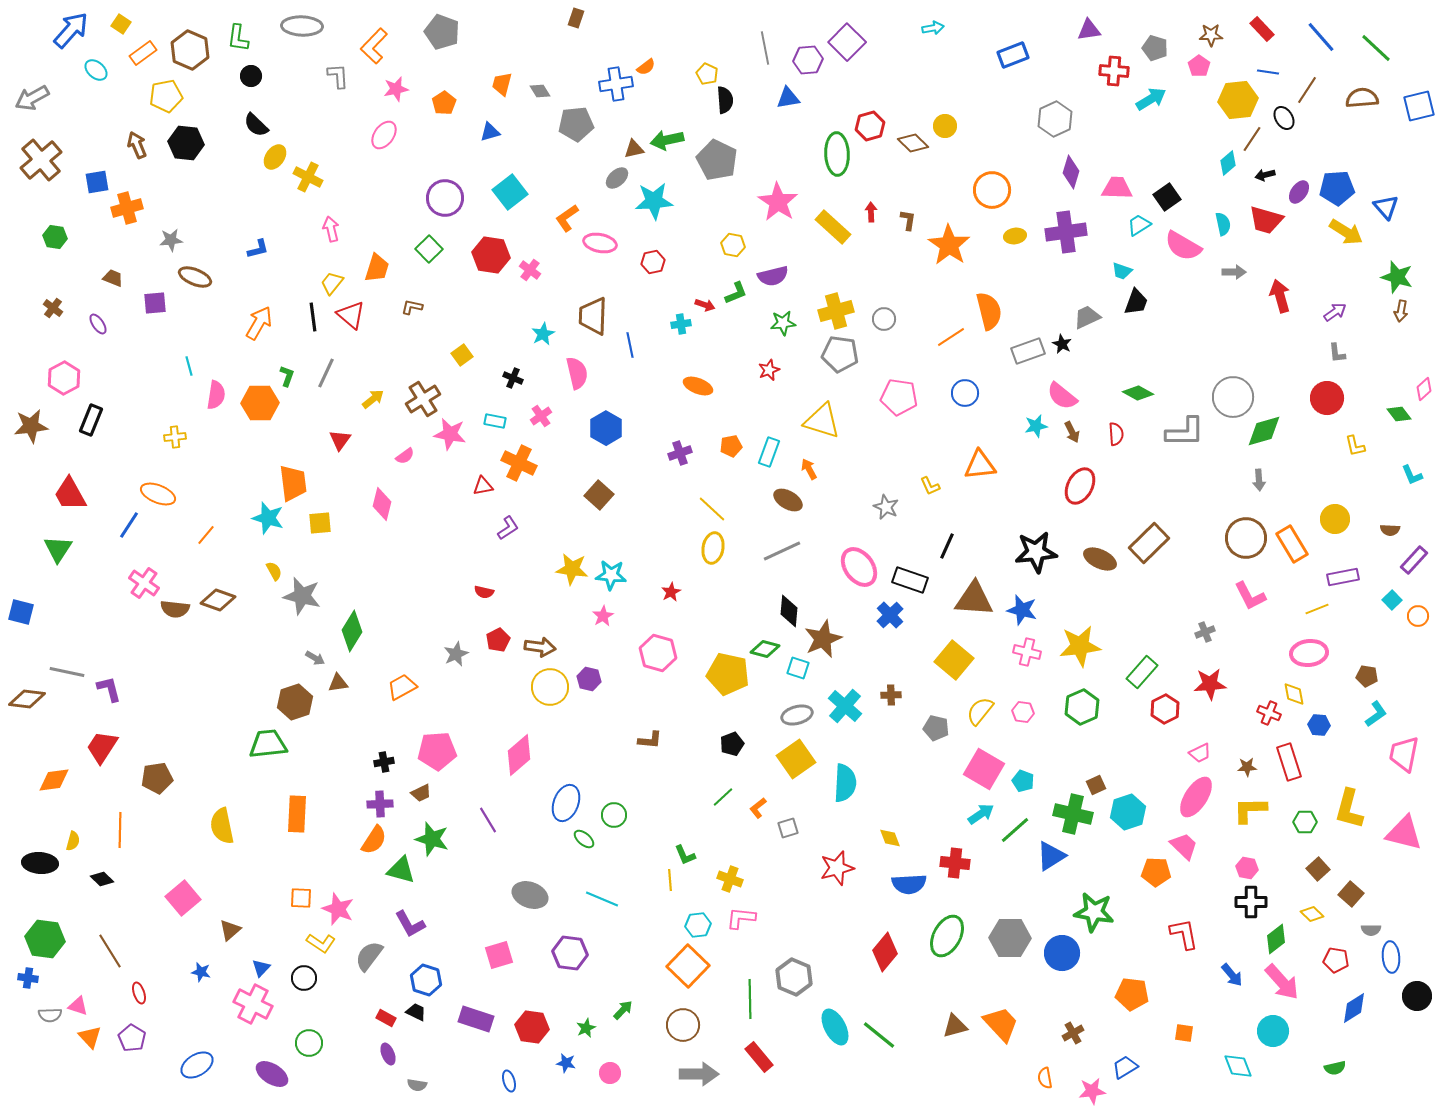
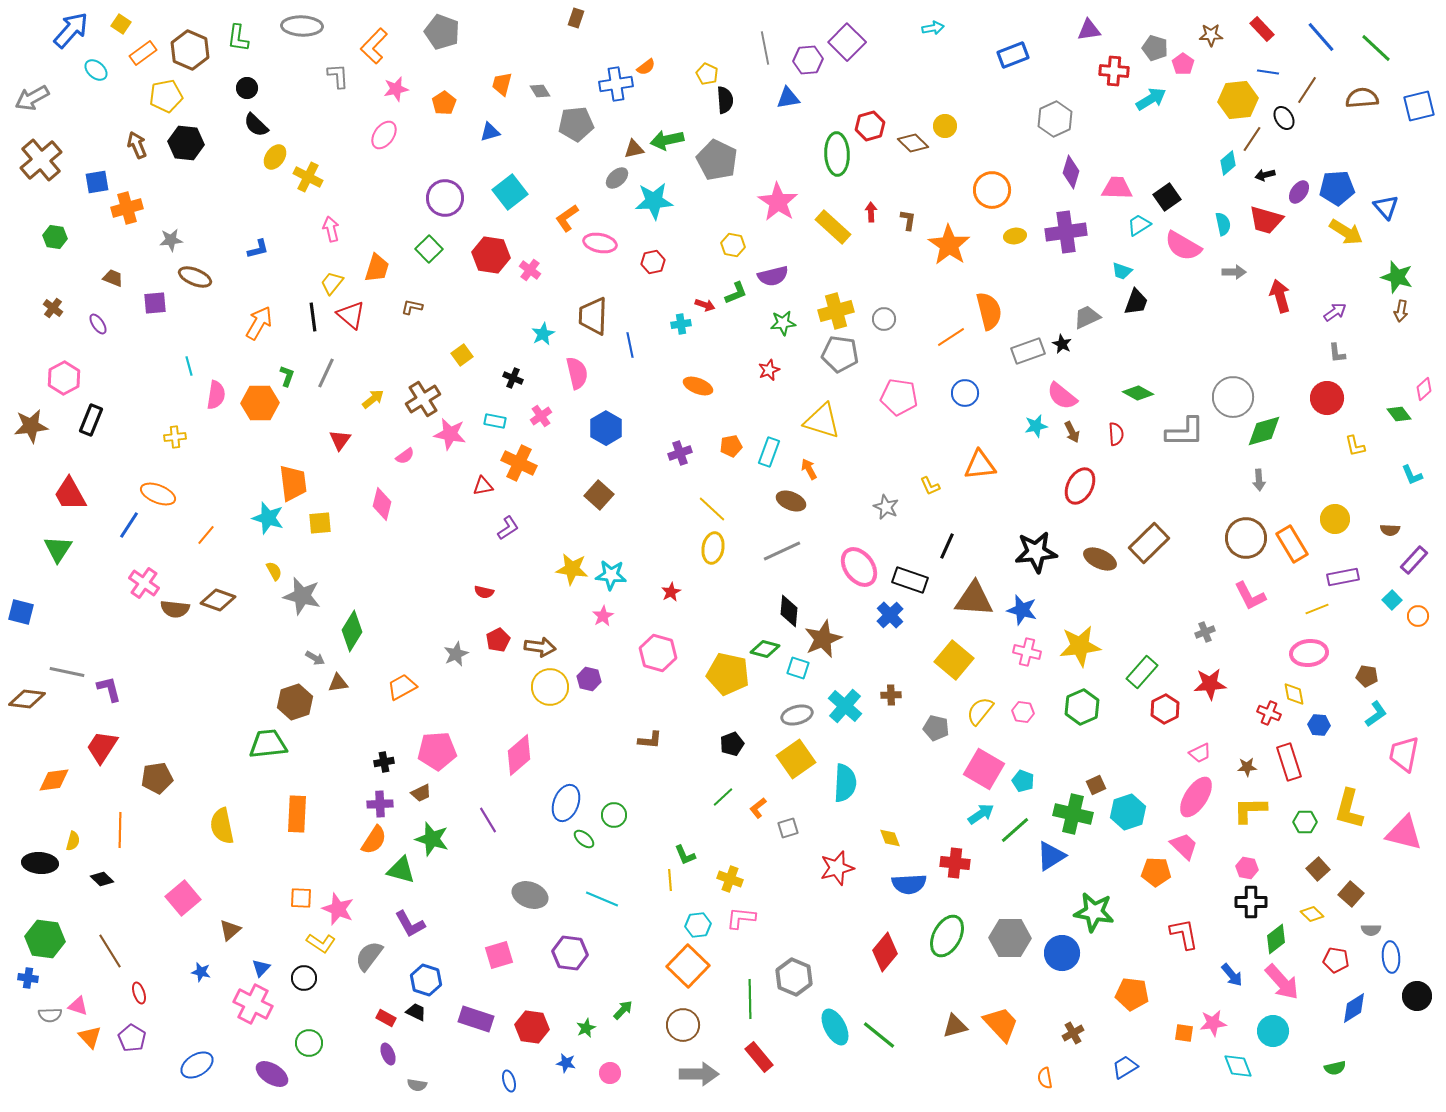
pink pentagon at (1199, 66): moved 16 px left, 2 px up
black circle at (251, 76): moved 4 px left, 12 px down
brown ellipse at (788, 500): moved 3 px right, 1 px down; rotated 8 degrees counterclockwise
pink star at (1092, 1091): moved 121 px right, 68 px up
